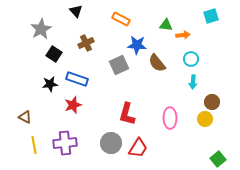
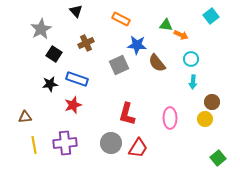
cyan square: rotated 21 degrees counterclockwise
orange arrow: moved 2 px left; rotated 32 degrees clockwise
brown triangle: rotated 32 degrees counterclockwise
green square: moved 1 px up
